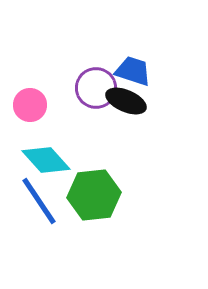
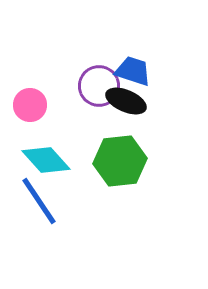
purple circle: moved 3 px right, 2 px up
green hexagon: moved 26 px right, 34 px up
